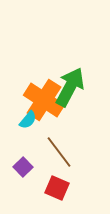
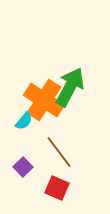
cyan semicircle: moved 4 px left, 1 px down
